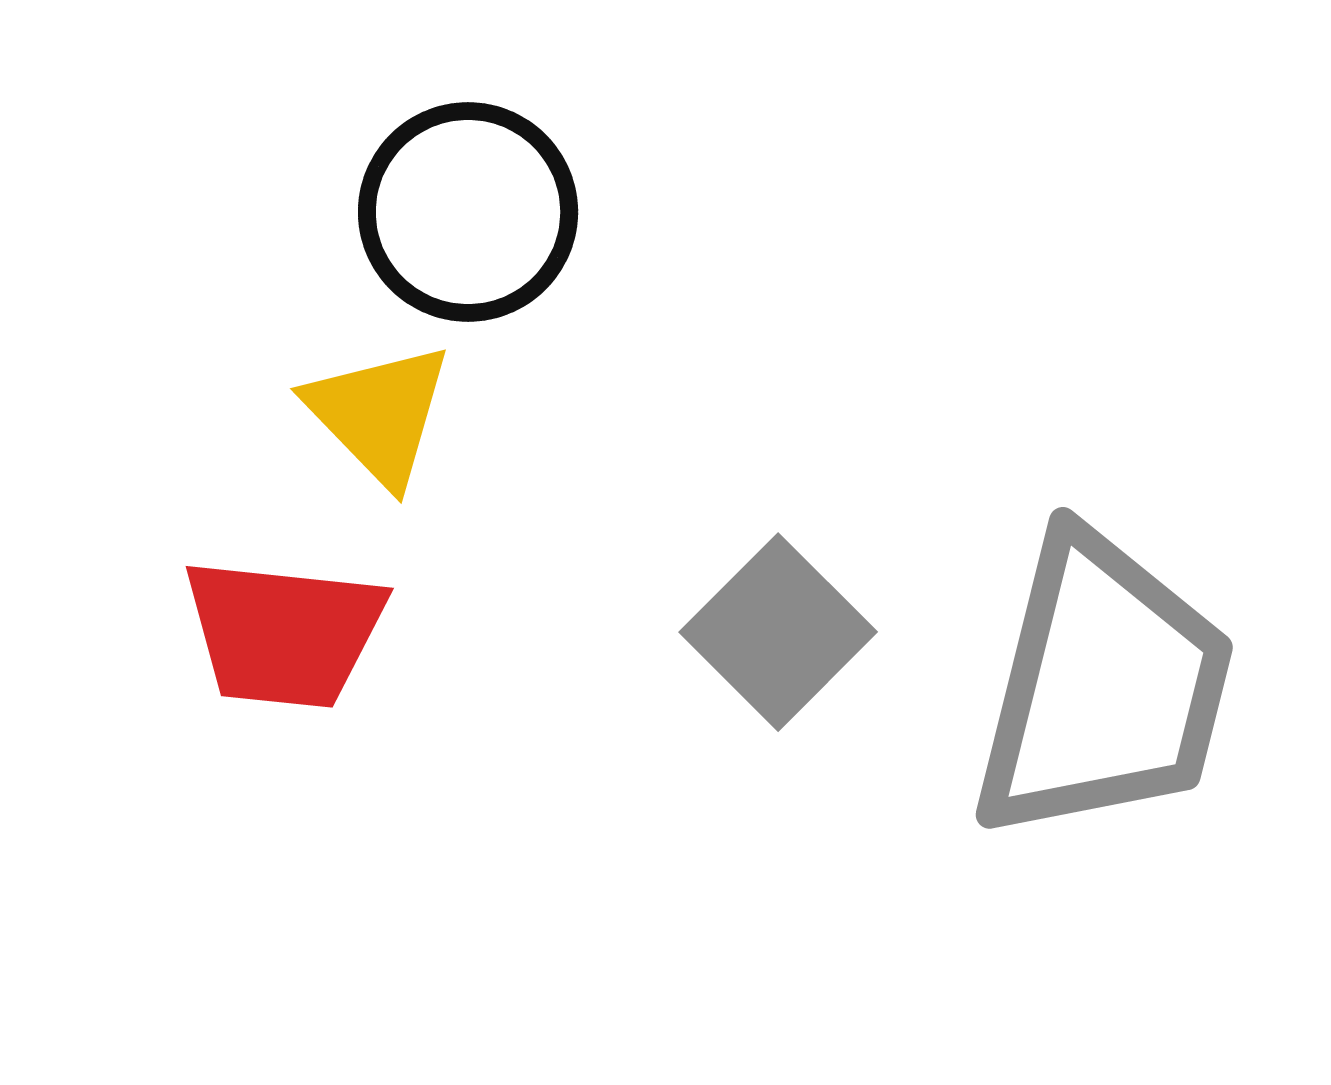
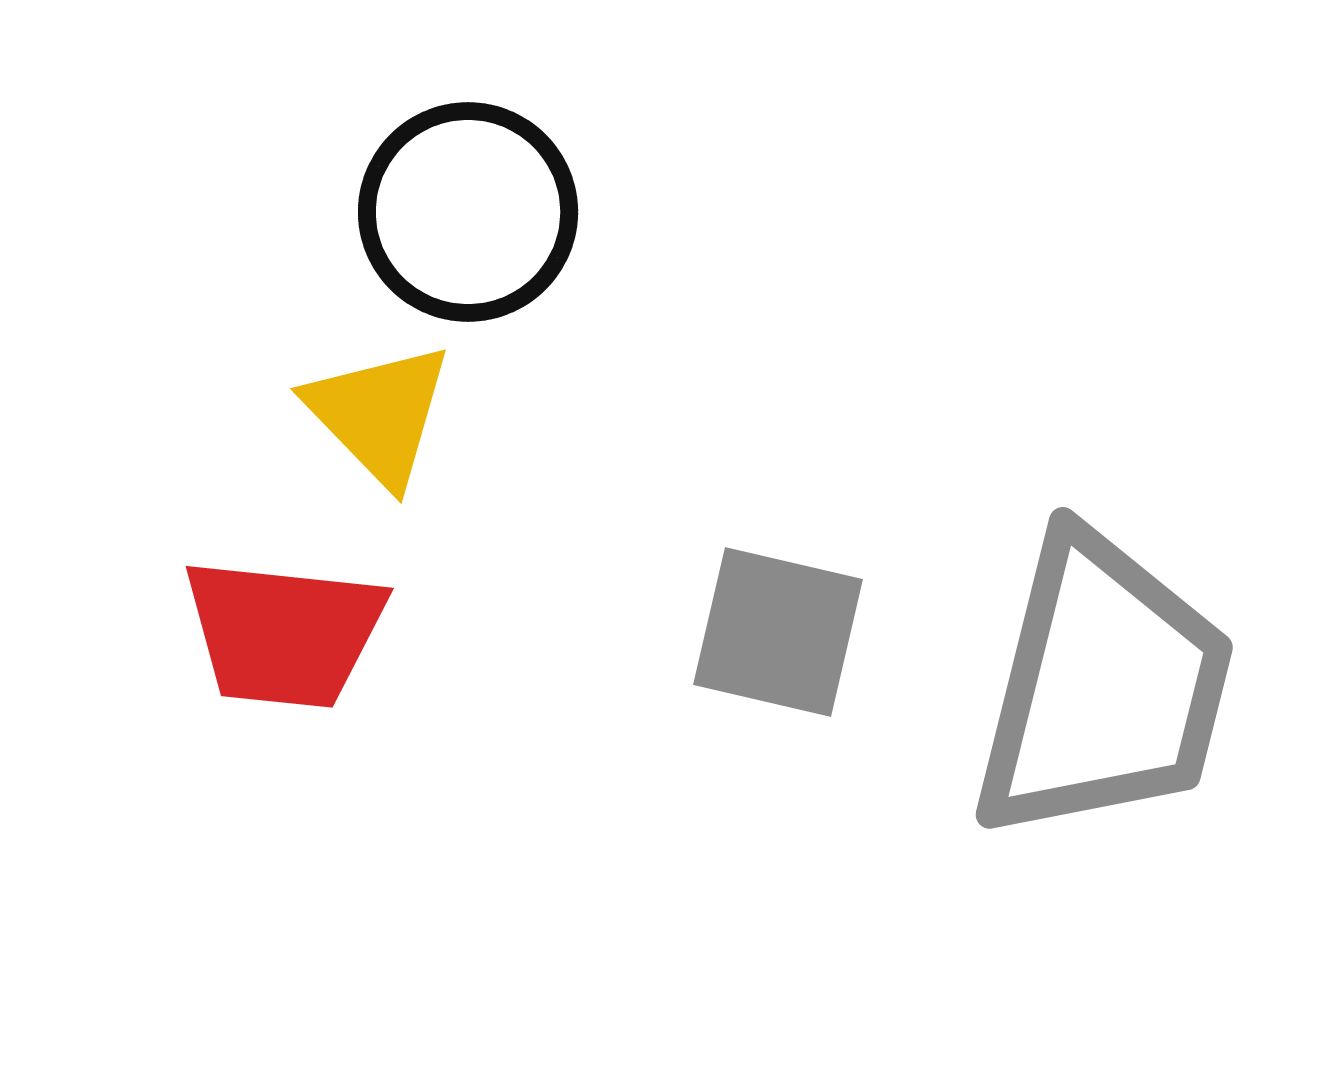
gray square: rotated 32 degrees counterclockwise
